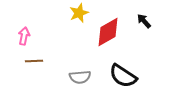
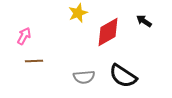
yellow star: moved 1 px left
black arrow: rotated 14 degrees counterclockwise
pink arrow: rotated 18 degrees clockwise
gray semicircle: moved 4 px right
